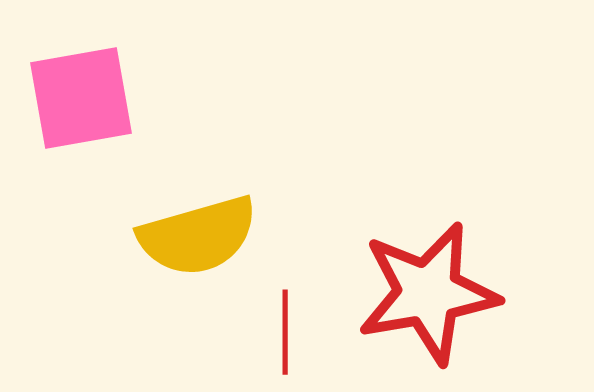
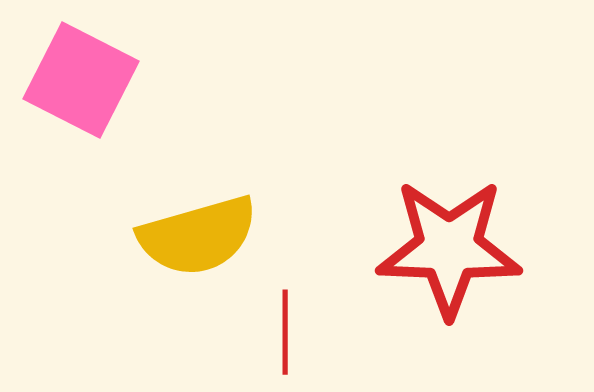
pink square: moved 18 px up; rotated 37 degrees clockwise
red star: moved 21 px right, 45 px up; rotated 12 degrees clockwise
